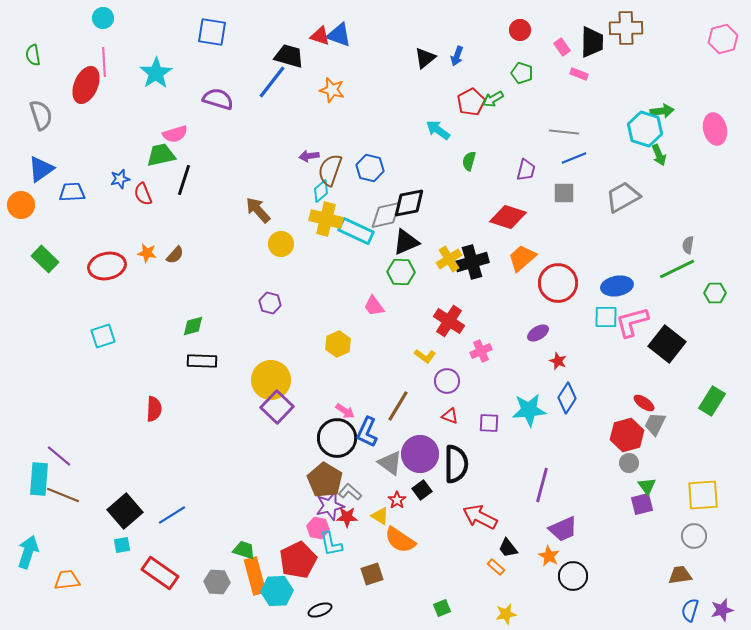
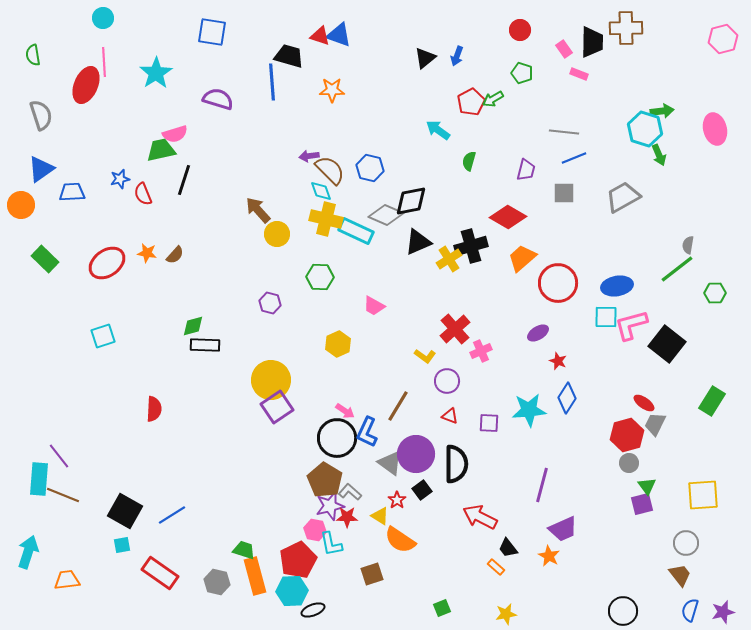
pink rectangle at (562, 47): moved 2 px right, 2 px down
blue line at (272, 82): rotated 42 degrees counterclockwise
orange star at (332, 90): rotated 15 degrees counterclockwise
green trapezoid at (161, 155): moved 5 px up
brown semicircle at (330, 170): rotated 116 degrees clockwise
cyan diamond at (321, 191): rotated 70 degrees counterclockwise
black diamond at (409, 203): moved 2 px right, 2 px up
gray diamond at (386, 215): rotated 36 degrees clockwise
red diamond at (508, 217): rotated 12 degrees clockwise
black triangle at (406, 242): moved 12 px right
yellow circle at (281, 244): moved 4 px left, 10 px up
black cross at (472, 262): moved 1 px left, 16 px up
red ellipse at (107, 266): moved 3 px up; rotated 24 degrees counterclockwise
green line at (677, 269): rotated 12 degrees counterclockwise
green hexagon at (401, 272): moved 81 px left, 5 px down
pink trapezoid at (374, 306): rotated 25 degrees counterclockwise
red cross at (449, 321): moved 6 px right, 8 px down; rotated 16 degrees clockwise
pink L-shape at (632, 322): moved 1 px left, 3 px down
black rectangle at (202, 361): moved 3 px right, 16 px up
purple square at (277, 407): rotated 12 degrees clockwise
purple circle at (420, 454): moved 4 px left
purple line at (59, 456): rotated 12 degrees clockwise
black square at (125, 511): rotated 20 degrees counterclockwise
pink hexagon at (318, 528): moved 3 px left, 2 px down
gray circle at (694, 536): moved 8 px left, 7 px down
brown trapezoid at (680, 575): rotated 60 degrees clockwise
black circle at (573, 576): moved 50 px right, 35 px down
gray hexagon at (217, 582): rotated 10 degrees clockwise
cyan hexagon at (277, 591): moved 15 px right
black ellipse at (320, 610): moved 7 px left
purple star at (722, 610): moved 1 px right, 2 px down
